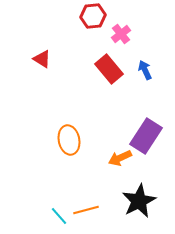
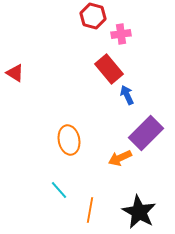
red hexagon: rotated 20 degrees clockwise
pink cross: rotated 30 degrees clockwise
red triangle: moved 27 px left, 14 px down
blue arrow: moved 18 px left, 25 px down
purple rectangle: moved 3 px up; rotated 12 degrees clockwise
black star: moved 11 px down; rotated 16 degrees counterclockwise
orange line: moved 4 px right; rotated 65 degrees counterclockwise
cyan line: moved 26 px up
